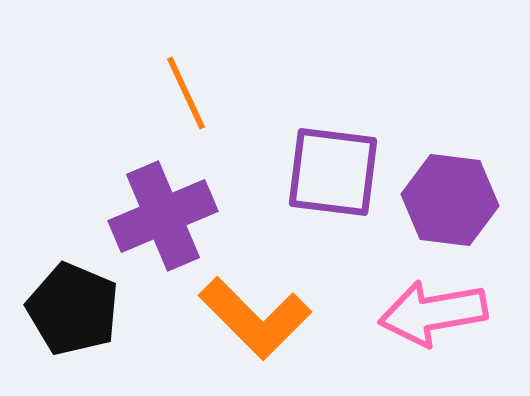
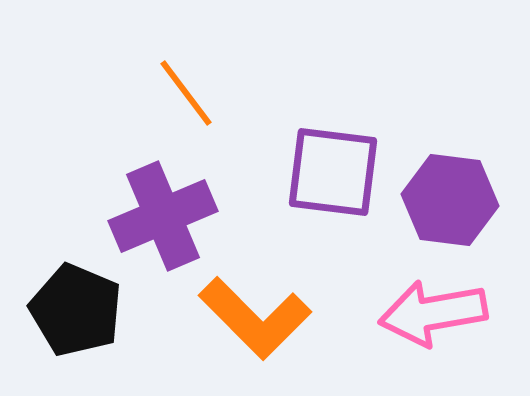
orange line: rotated 12 degrees counterclockwise
black pentagon: moved 3 px right, 1 px down
